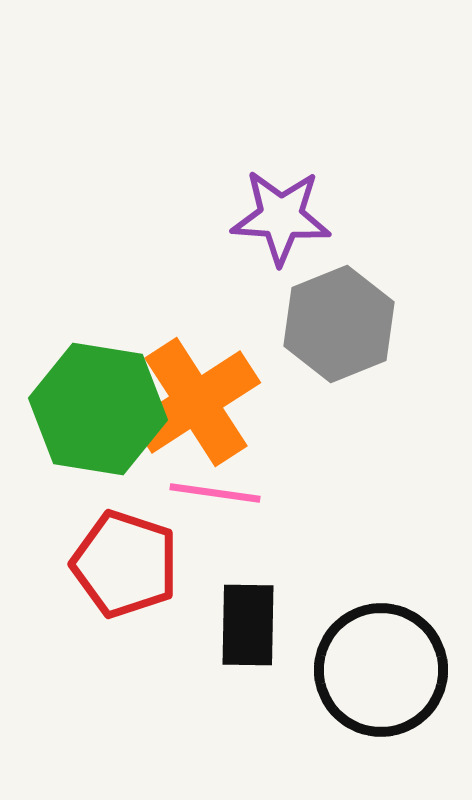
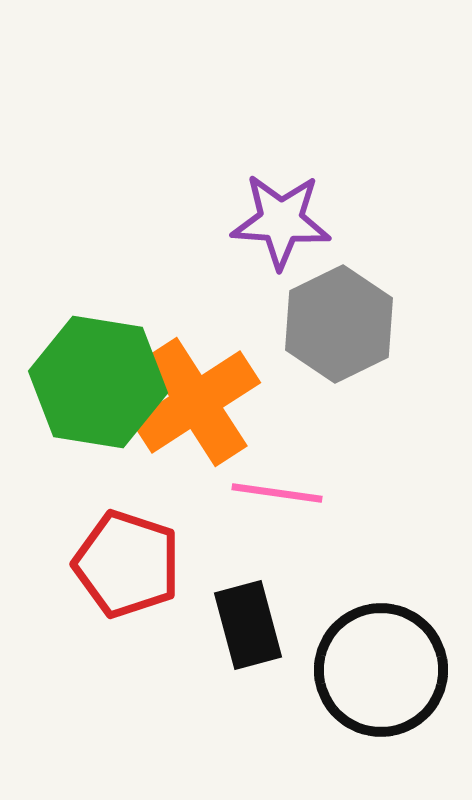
purple star: moved 4 px down
gray hexagon: rotated 4 degrees counterclockwise
green hexagon: moved 27 px up
pink line: moved 62 px right
red pentagon: moved 2 px right
black rectangle: rotated 16 degrees counterclockwise
